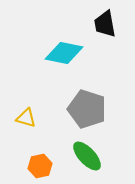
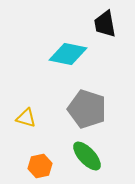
cyan diamond: moved 4 px right, 1 px down
